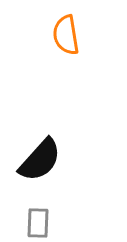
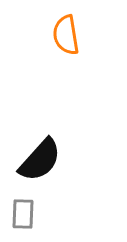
gray rectangle: moved 15 px left, 9 px up
